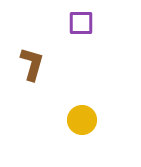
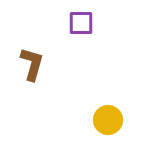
yellow circle: moved 26 px right
